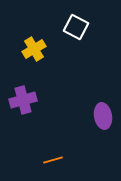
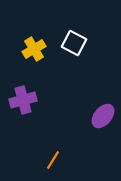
white square: moved 2 px left, 16 px down
purple ellipse: rotated 50 degrees clockwise
orange line: rotated 42 degrees counterclockwise
